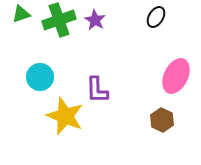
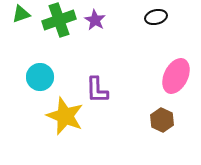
black ellipse: rotated 45 degrees clockwise
